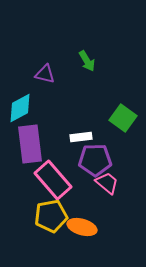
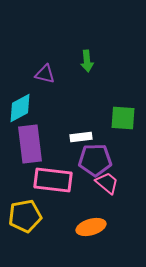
green arrow: rotated 25 degrees clockwise
green square: rotated 32 degrees counterclockwise
pink rectangle: rotated 42 degrees counterclockwise
yellow pentagon: moved 26 px left
orange ellipse: moved 9 px right; rotated 32 degrees counterclockwise
